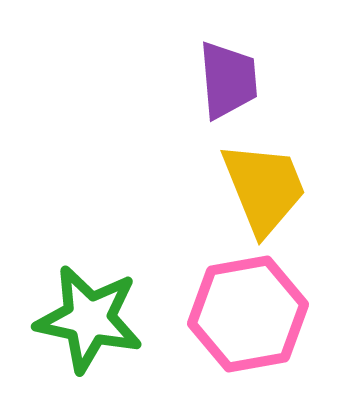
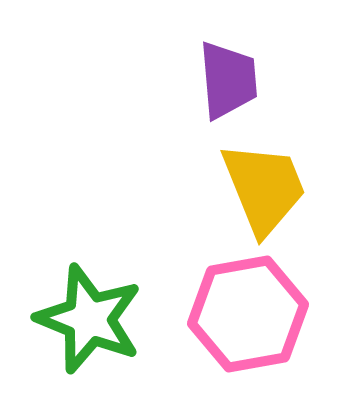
green star: rotated 10 degrees clockwise
